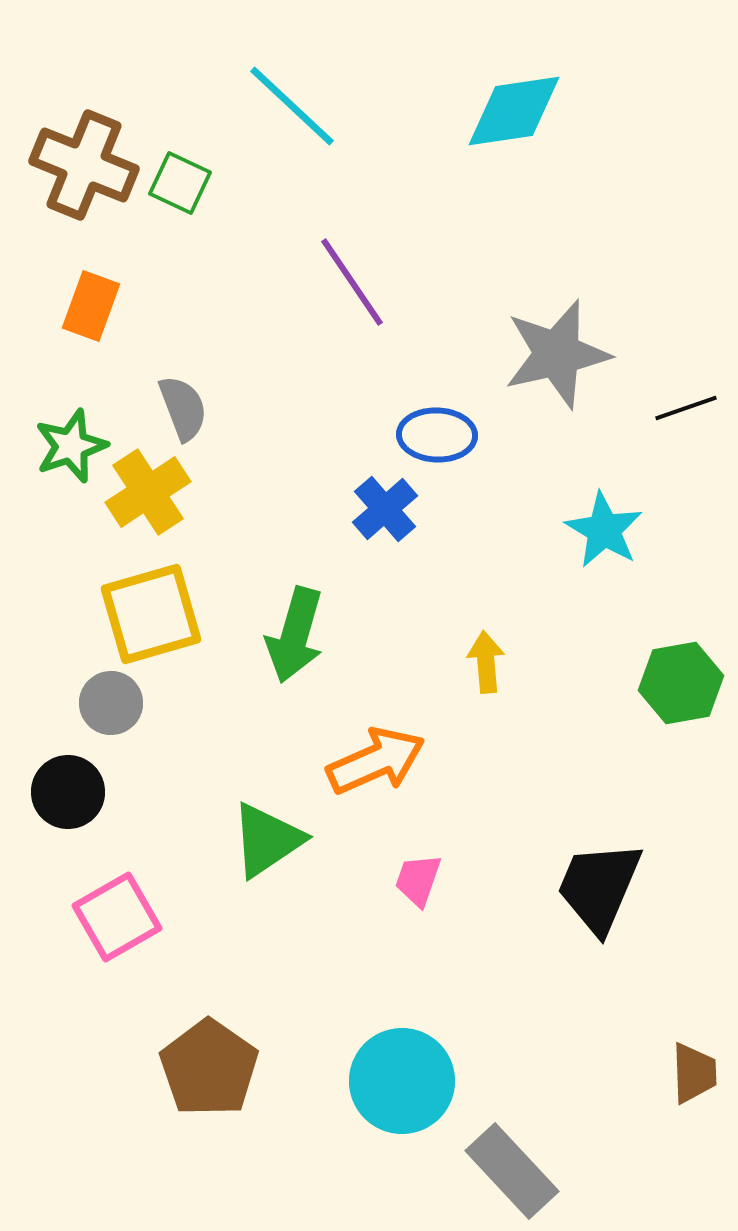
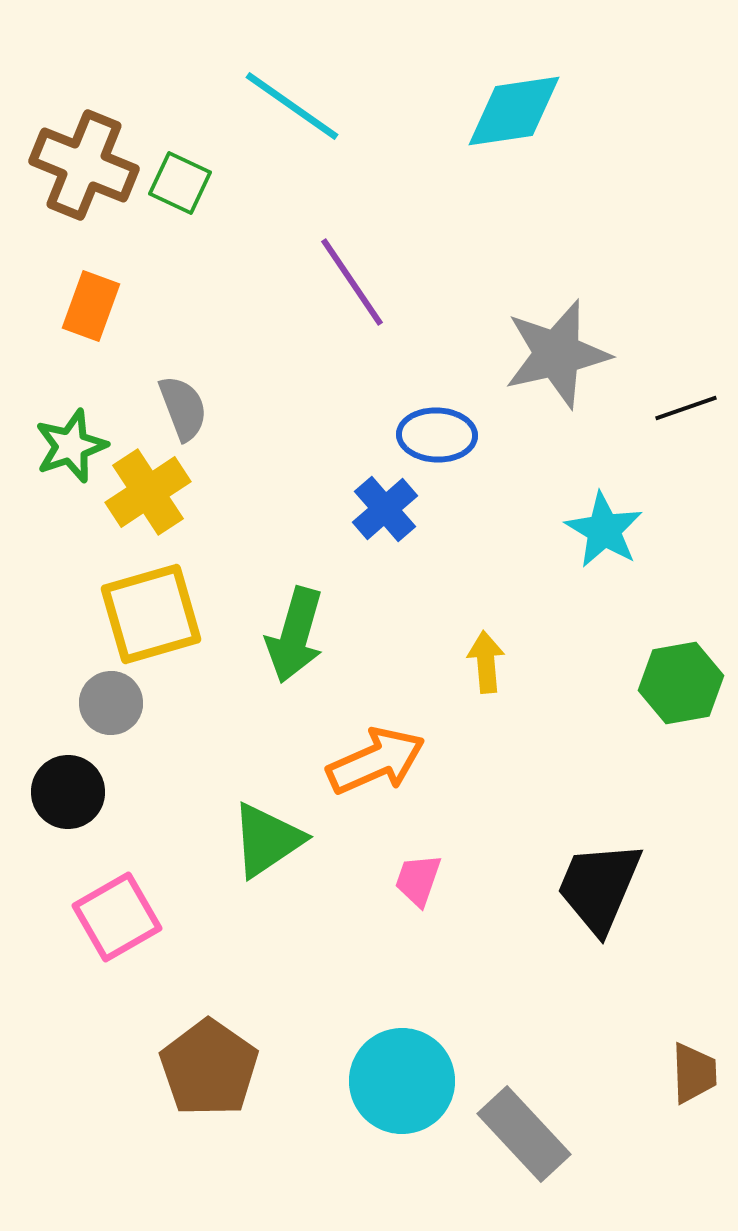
cyan line: rotated 8 degrees counterclockwise
gray rectangle: moved 12 px right, 37 px up
